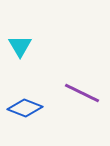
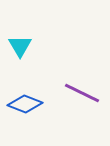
blue diamond: moved 4 px up
